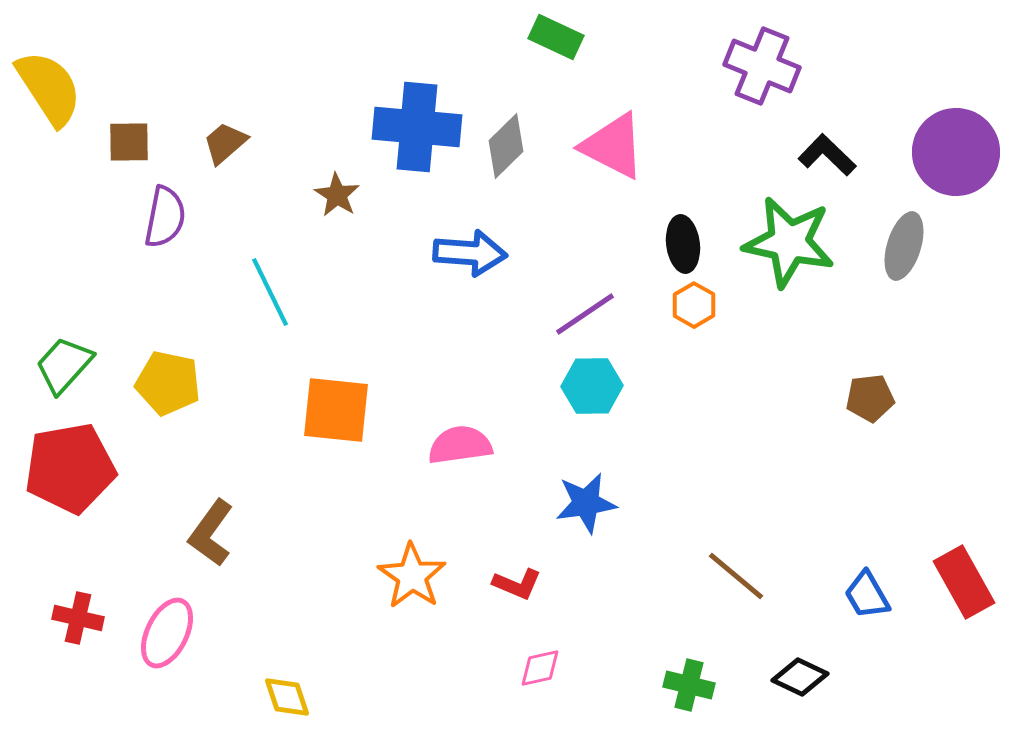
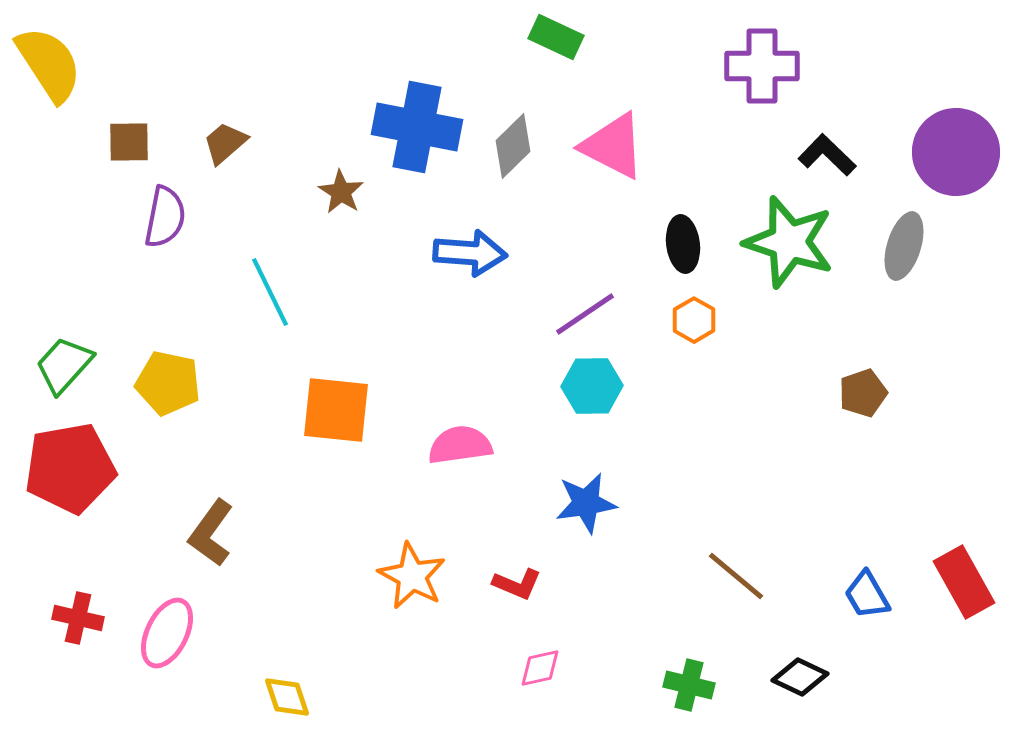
purple cross: rotated 22 degrees counterclockwise
yellow semicircle: moved 24 px up
blue cross: rotated 6 degrees clockwise
gray diamond: moved 7 px right
brown star: moved 4 px right, 3 px up
green star: rotated 6 degrees clockwise
orange hexagon: moved 15 px down
brown pentagon: moved 7 px left, 5 px up; rotated 12 degrees counterclockwise
orange star: rotated 6 degrees counterclockwise
